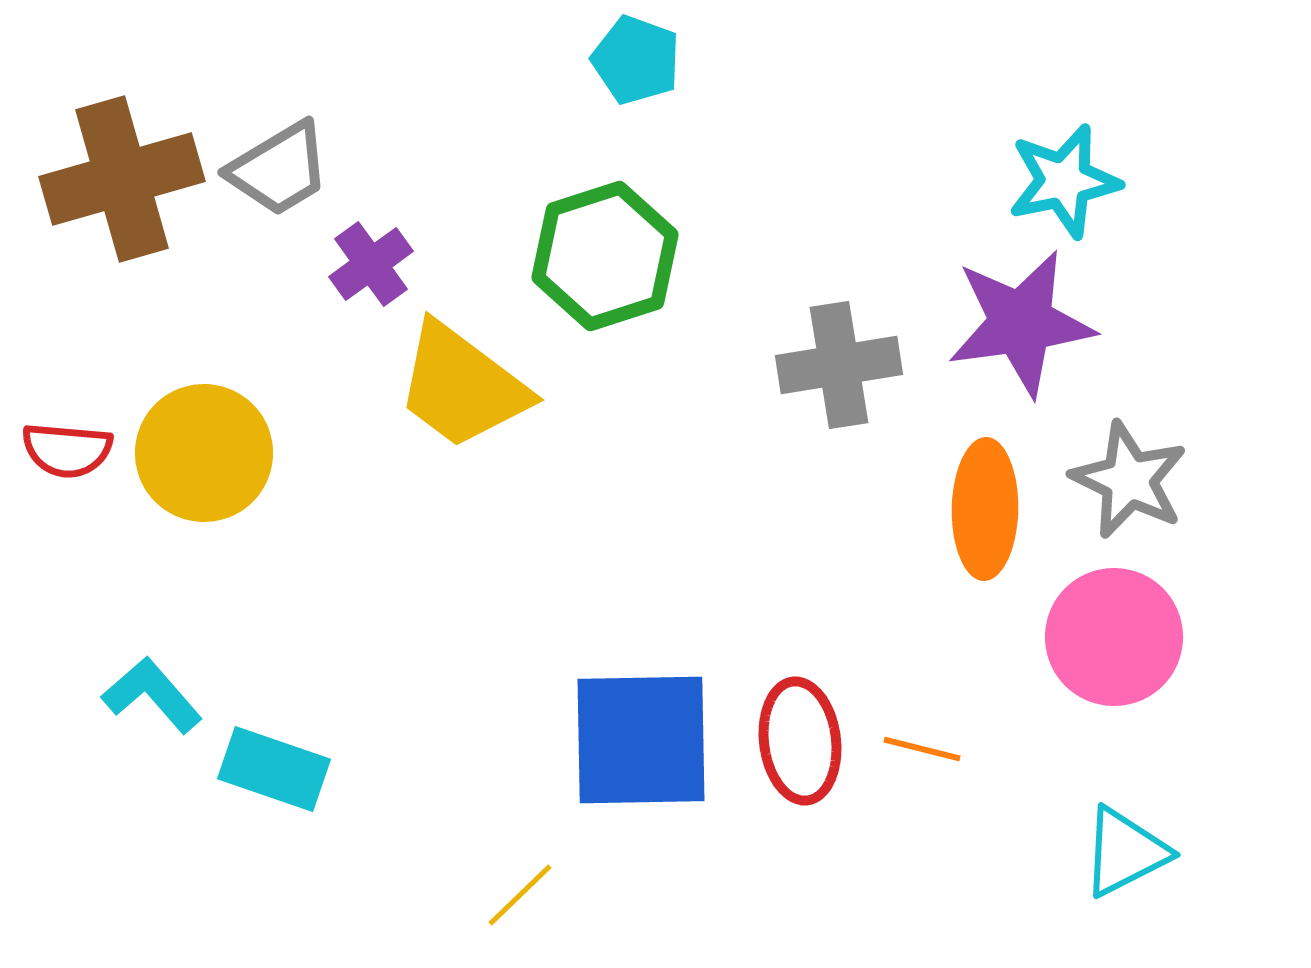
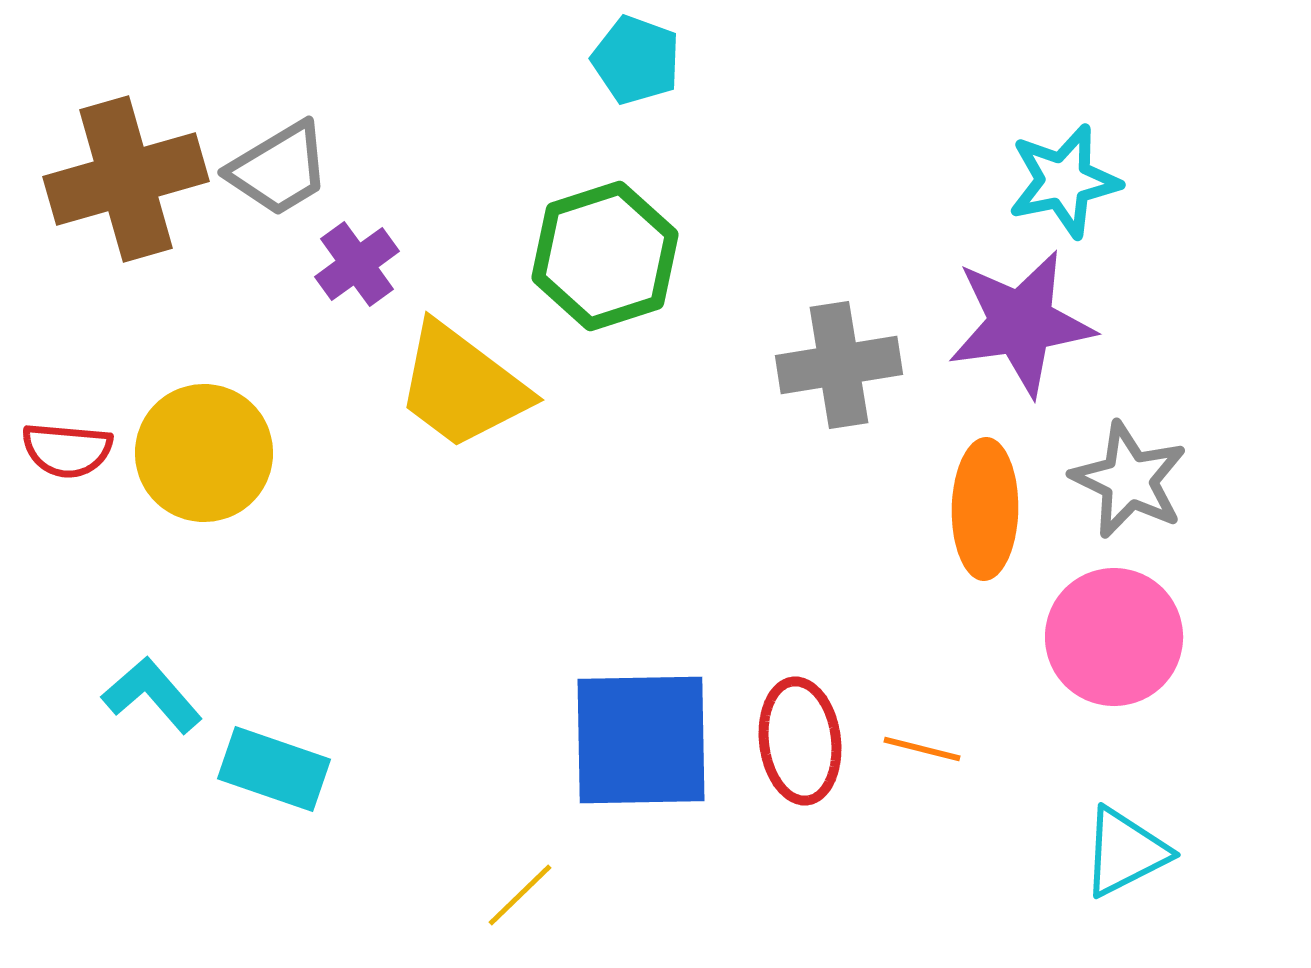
brown cross: moved 4 px right
purple cross: moved 14 px left
